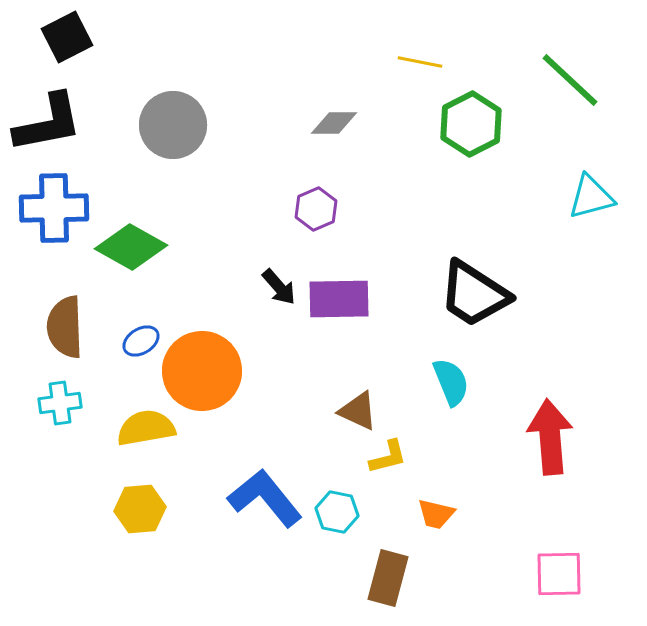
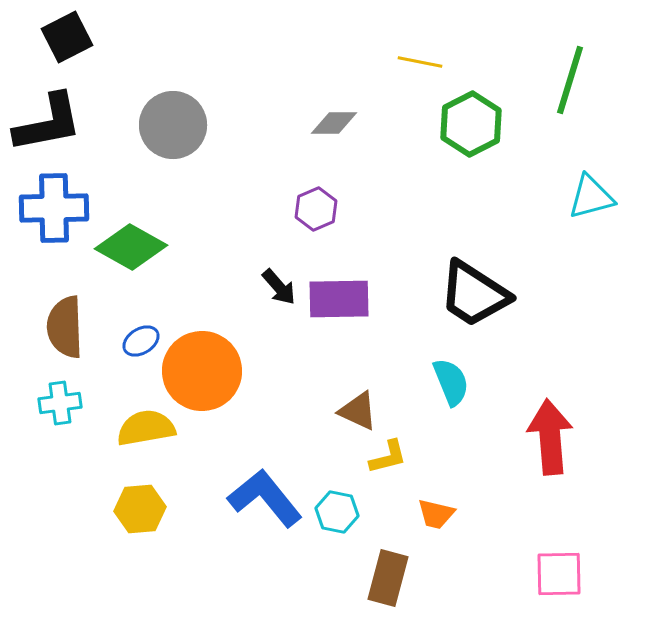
green line: rotated 64 degrees clockwise
